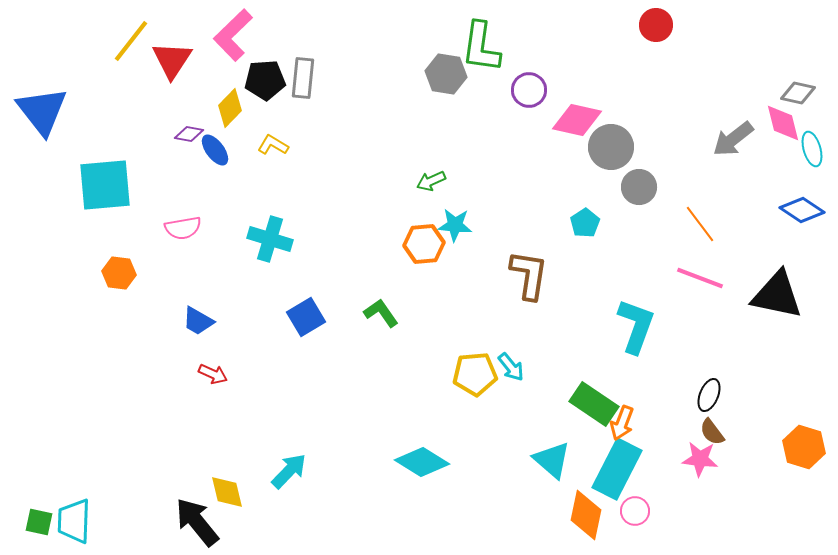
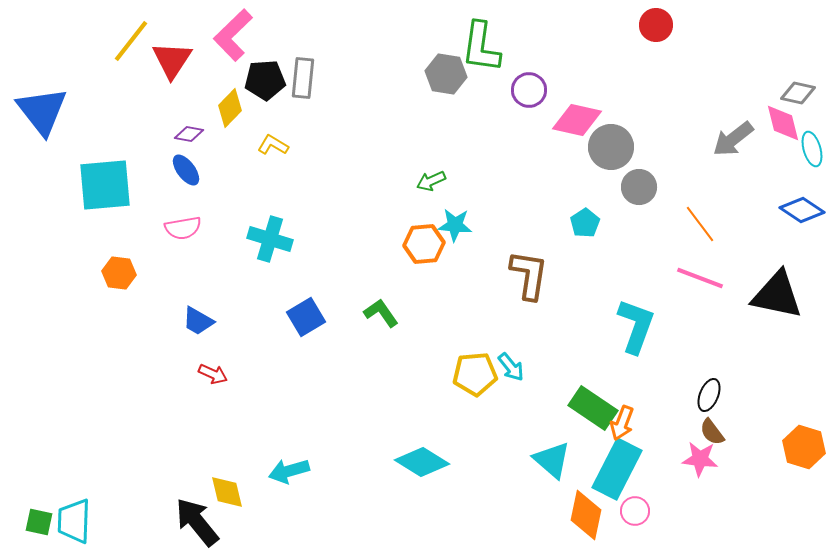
blue ellipse at (215, 150): moved 29 px left, 20 px down
green rectangle at (594, 404): moved 1 px left, 4 px down
cyan arrow at (289, 471): rotated 150 degrees counterclockwise
